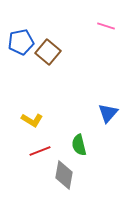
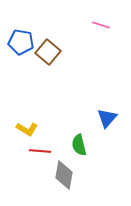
pink line: moved 5 px left, 1 px up
blue pentagon: rotated 20 degrees clockwise
blue triangle: moved 1 px left, 5 px down
yellow L-shape: moved 5 px left, 9 px down
red line: rotated 25 degrees clockwise
